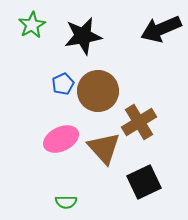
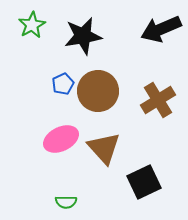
brown cross: moved 19 px right, 22 px up
